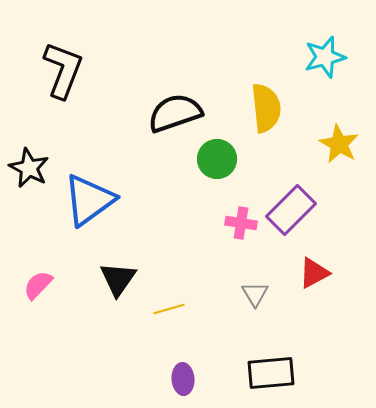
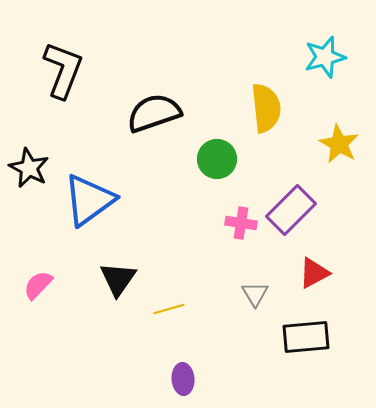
black semicircle: moved 21 px left
black rectangle: moved 35 px right, 36 px up
